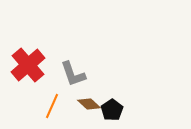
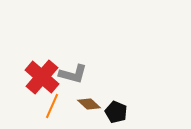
red cross: moved 14 px right, 12 px down; rotated 8 degrees counterclockwise
gray L-shape: rotated 56 degrees counterclockwise
black pentagon: moved 4 px right, 2 px down; rotated 15 degrees counterclockwise
